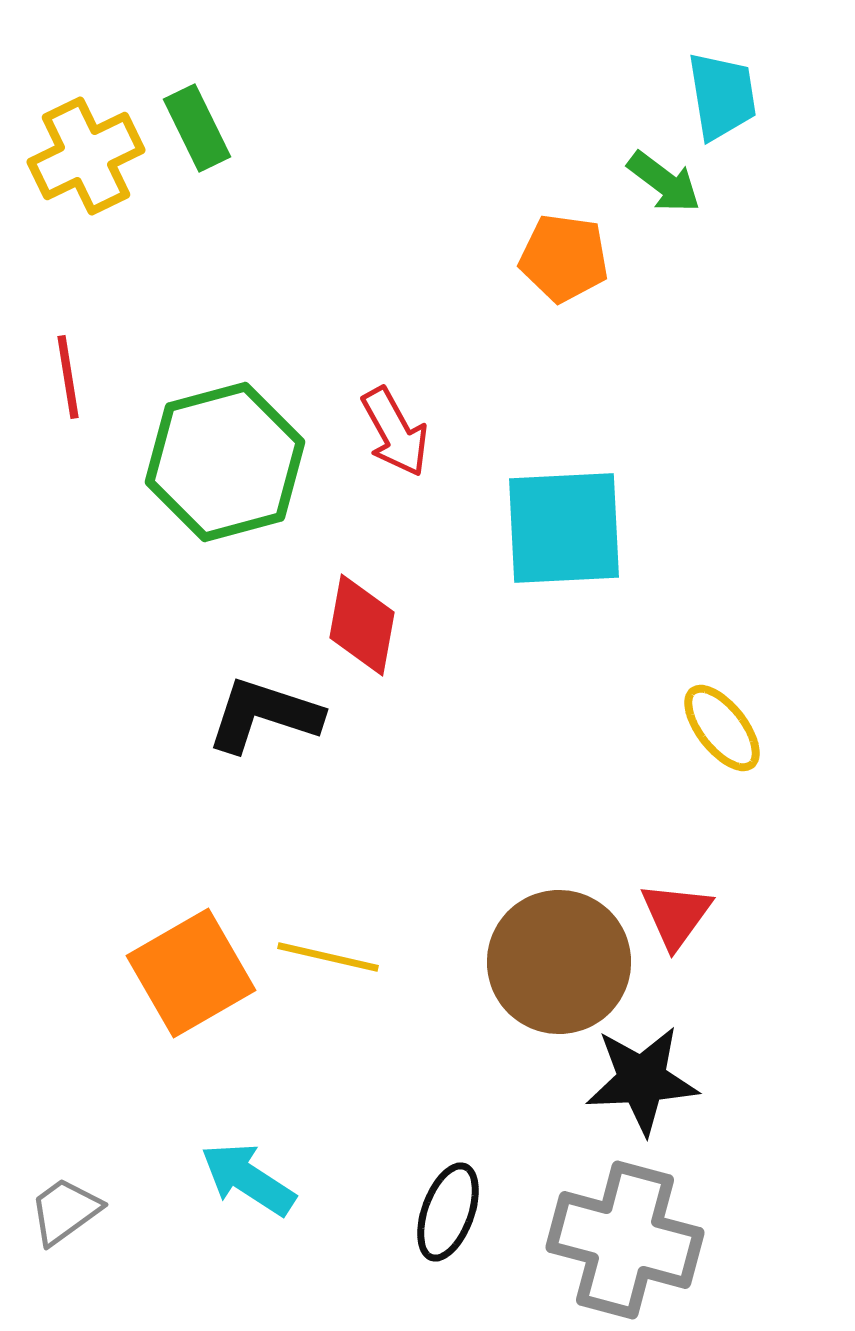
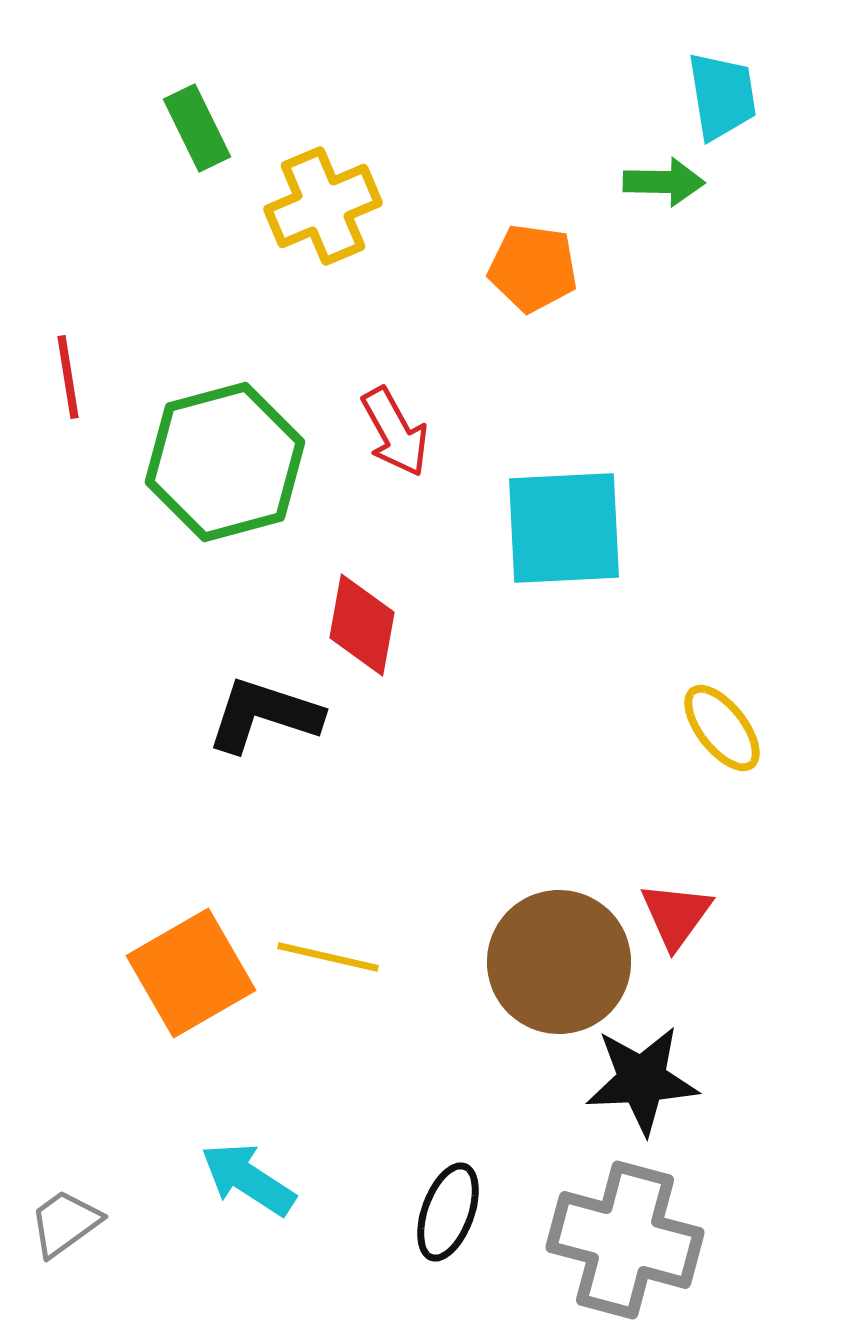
yellow cross: moved 237 px right, 50 px down; rotated 3 degrees clockwise
green arrow: rotated 36 degrees counterclockwise
orange pentagon: moved 31 px left, 10 px down
gray trapezoid: moved 12 px down
